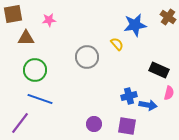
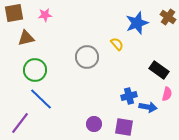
brown square: moved 1 px right, 1 px up
pink star: moved 4 px left, 5 px up
blue star: moved 2 px right, 2 px up; rotated 10 degrees counterclockwise
brown triangle: rotated 12 degrees counterclockwise
black rectangle: rotated 12 degrees clockwise
pink semicircle: moved 2 px left, 1 px down
blue line: moved 1 px right; rotated 25 degrees clockwise
blue arrow: moved 2 px down
purple square: moved 3 px left, 1 px down
